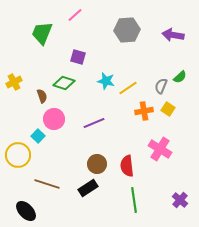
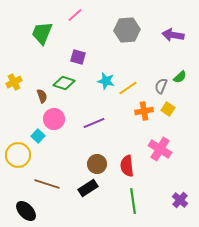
green line: moved 1 px left, 1 px down
